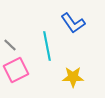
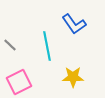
blue L-shape: moved 1 px right, 1 px down
pink square: moved 3 px right, 12 px down
